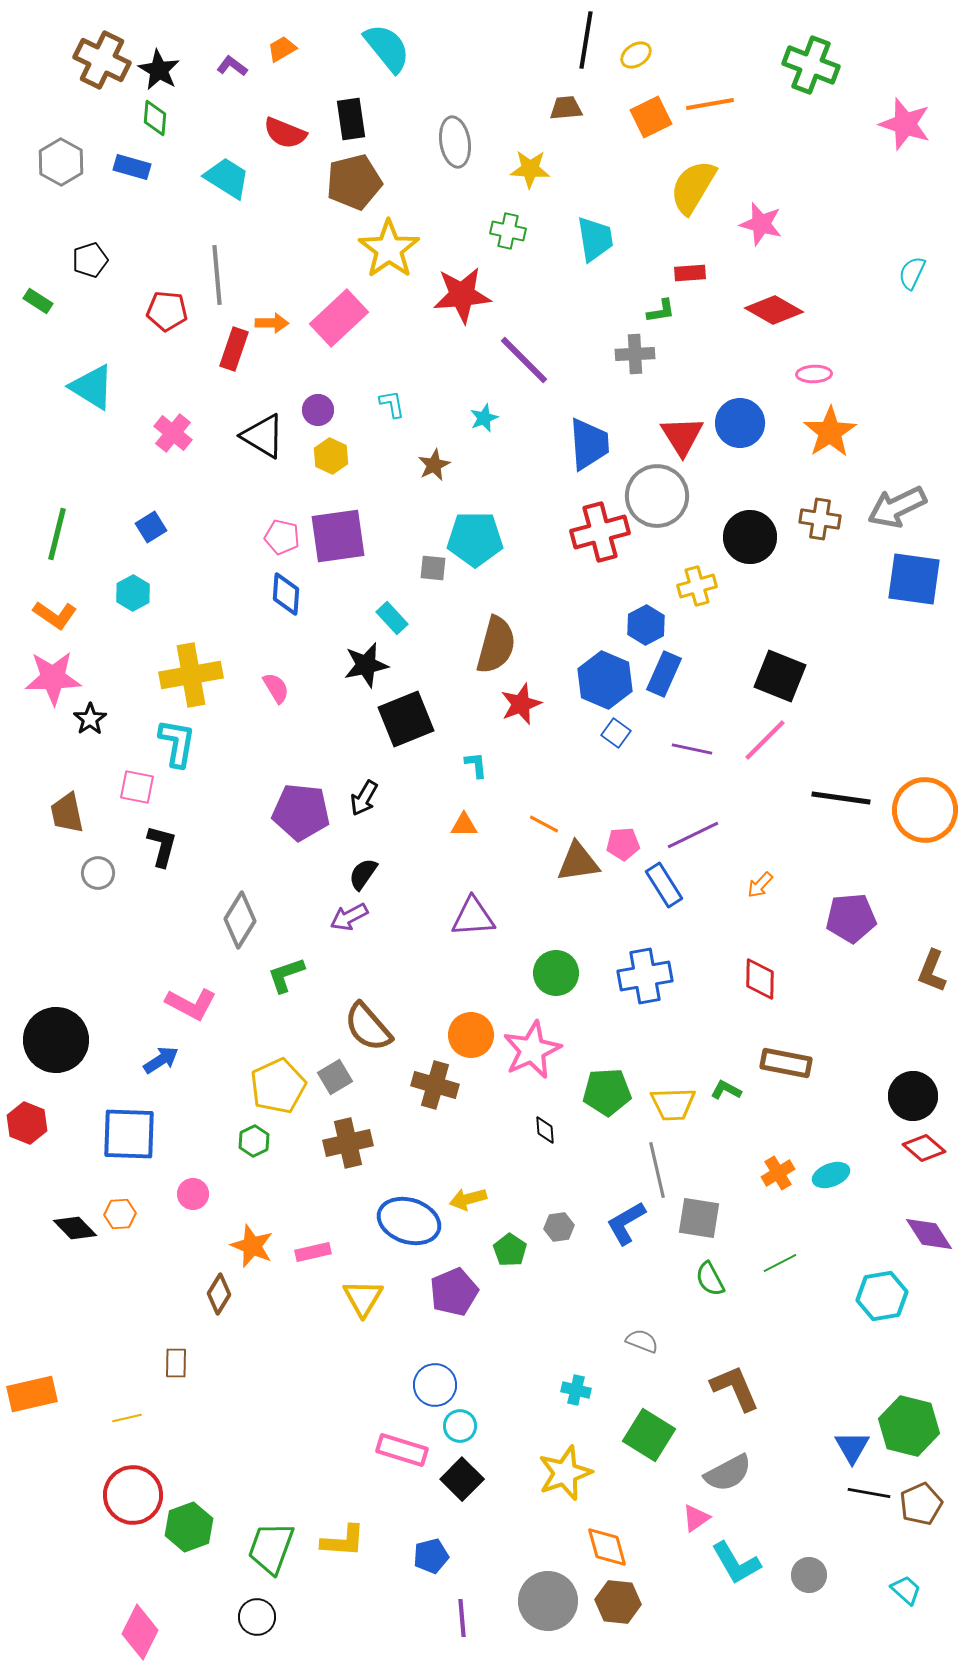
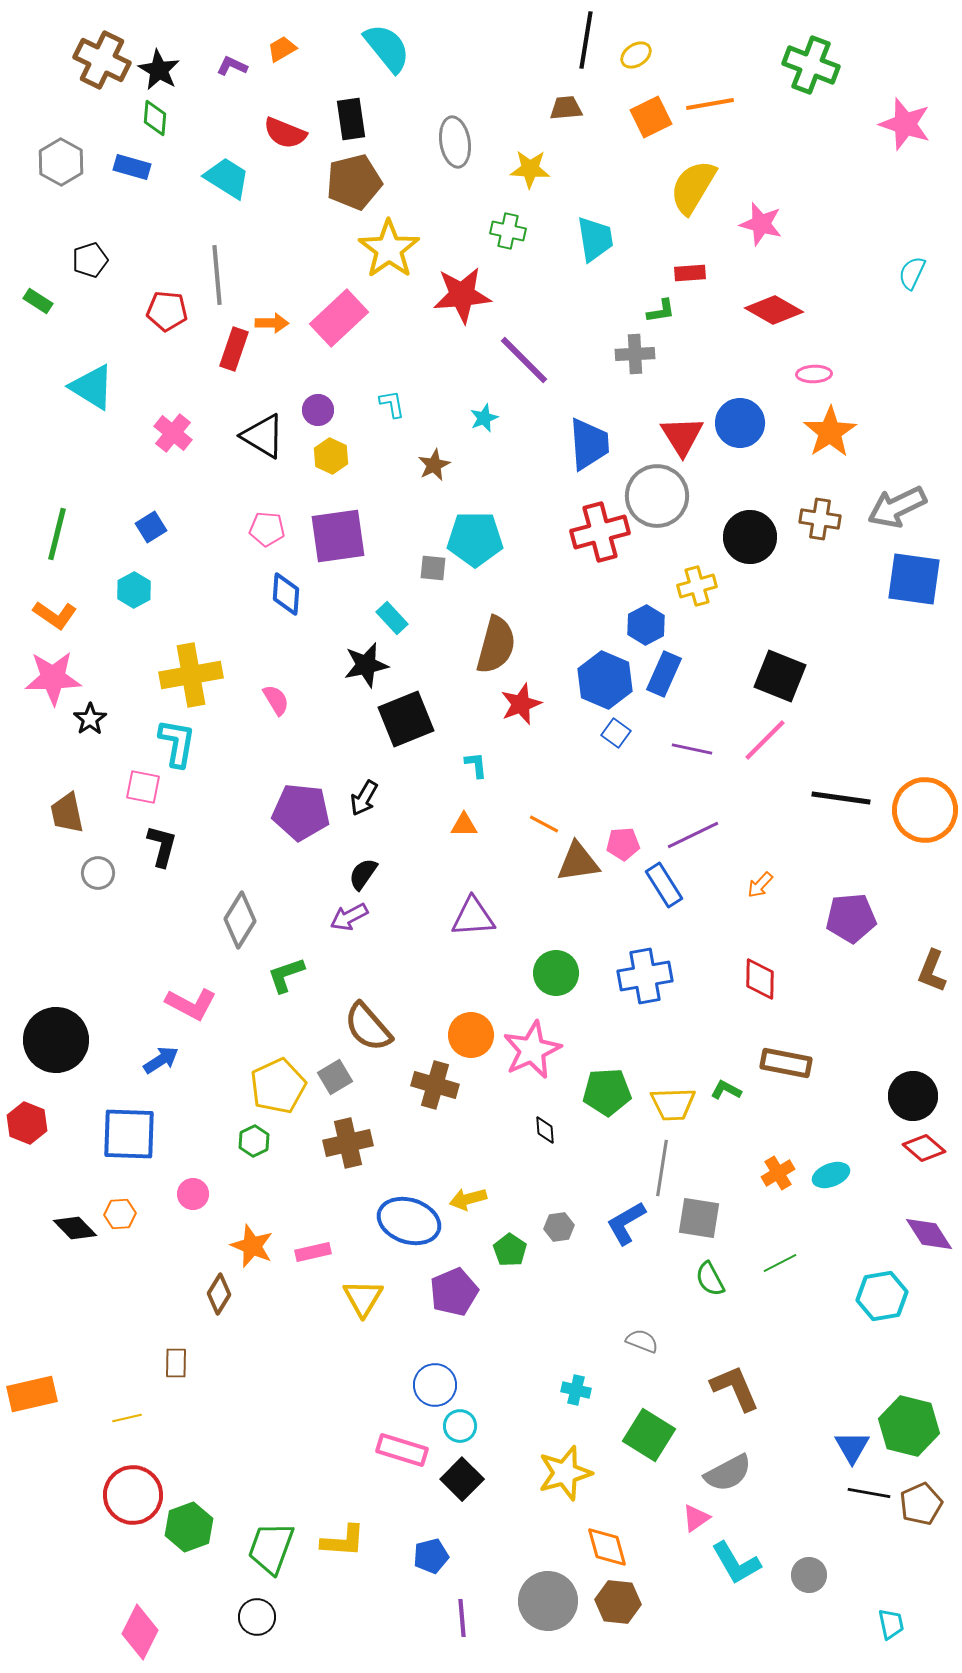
purple L-shape at (232, 66): rotated 12 degrees counterclockwise
pink pentagon at (282, 537): moved 15 px left, 8 px up; rotated 8 degrees counterclockwise
cyan hexagon at (133, 593): moved 1 px right, 3 px up
pink semicircle at (276, 688): moved 12 px down
pink square at (137, 787): moved 6 px right
gray line at (657, 1170): moved 5 px right, 2 px up; rotated 22 degrees clockwise
yellow star at (565, 1473): rotated 4 degrees clockwise
cyan trapezoid at (906, 1590): moved 15 px left, 34 px down; rotated 36 degrees clockwise
